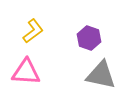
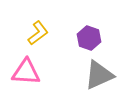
yellow L-shape: moved 5 px right, 2 px down
gray triangle: moved 2 px left; rotated 36 degrees counterclockwise
